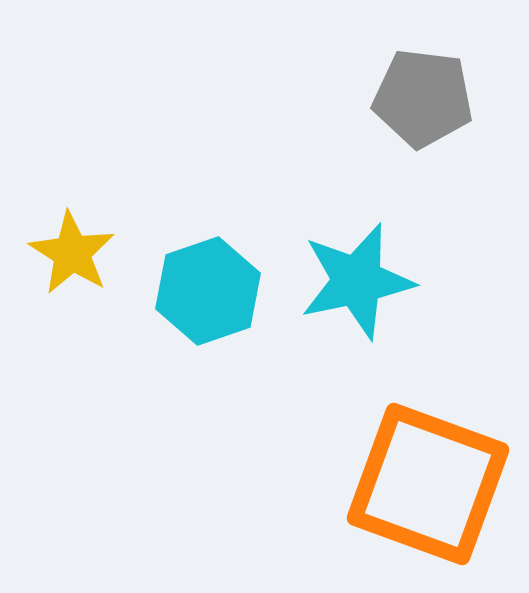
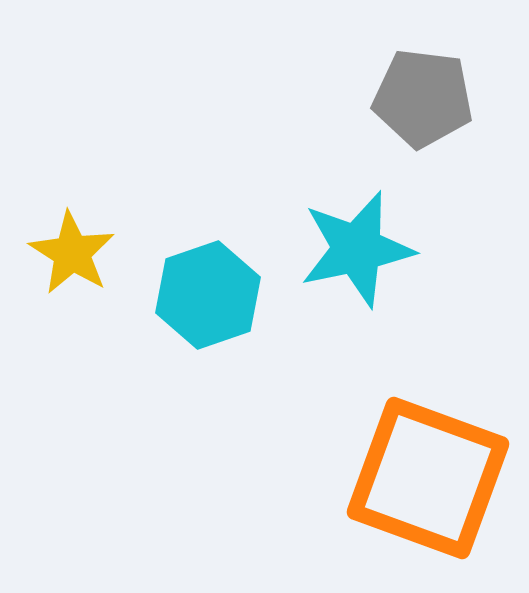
cyan star: moved 32 px up
cyan hexagon: moved 4 px down
orange square: moved 6 px up
